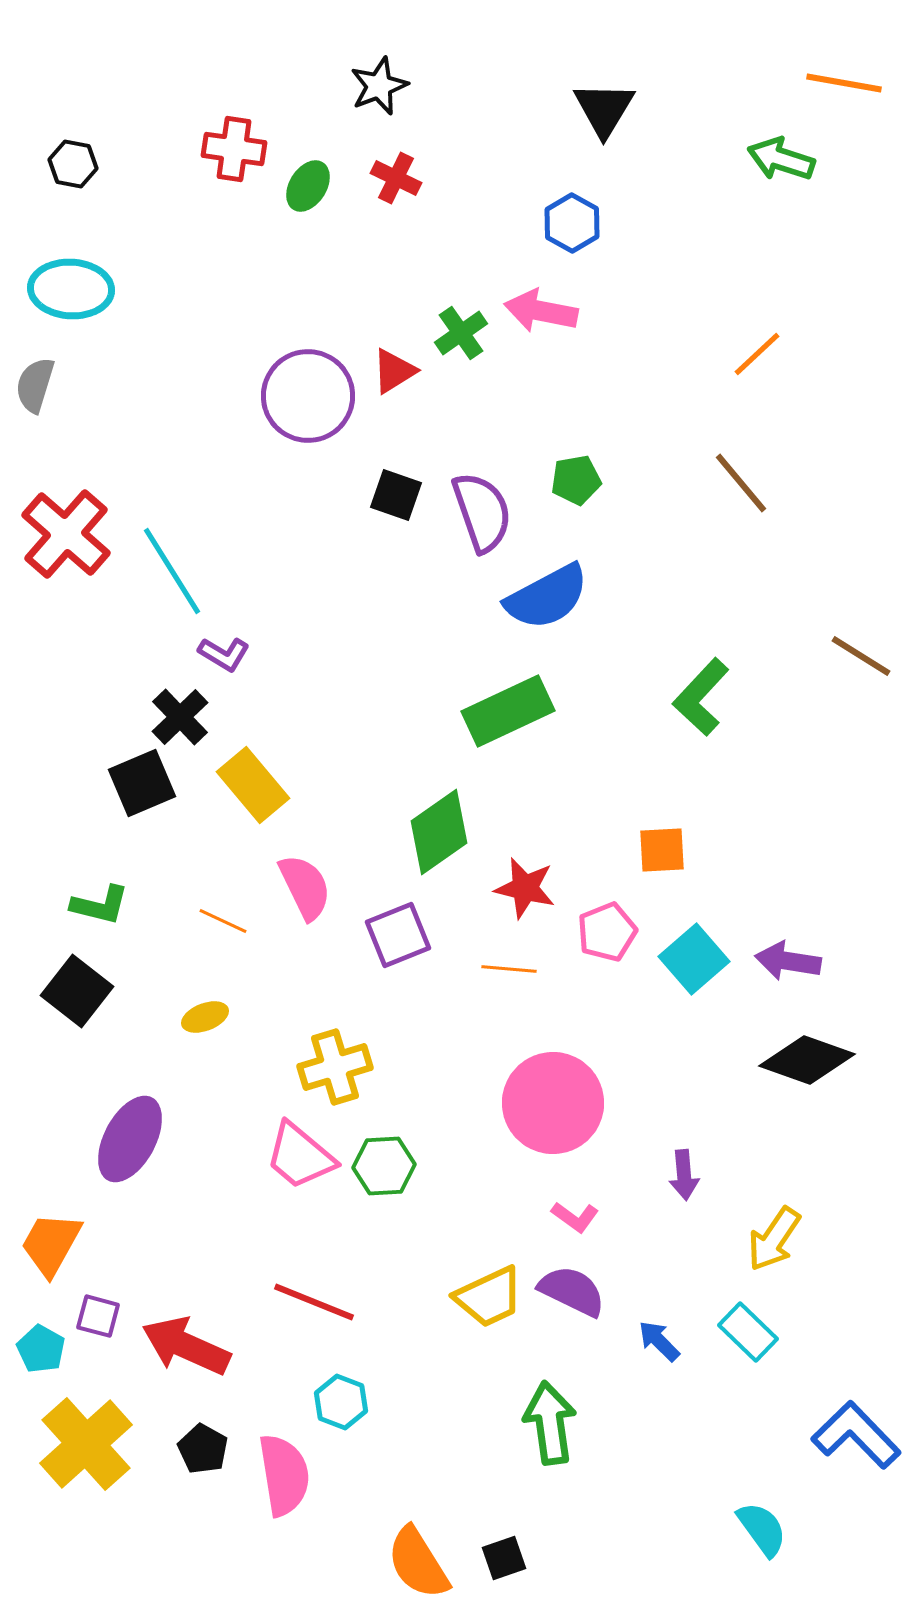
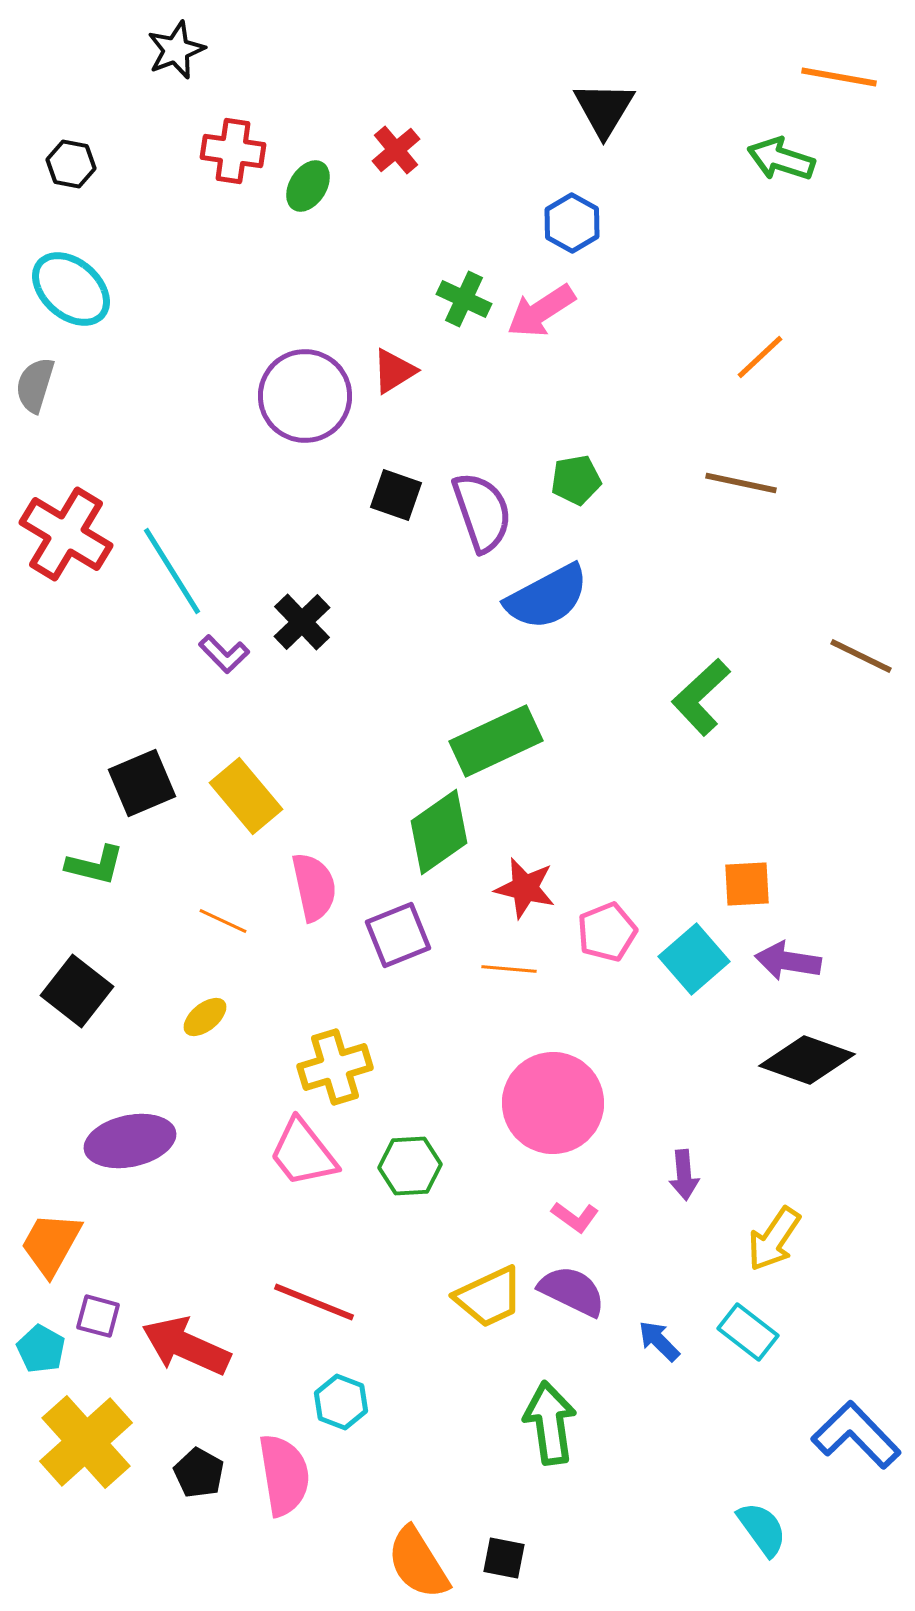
orange line at (844, 83): moved 5 px left, 6 px up
black star at (379, 86): moved 203 px left, 36 px up
red cross at (234, 149): moved 1 px left, 2 px down
black hexagon at (73, 164): moved 2 px left
red cross at (396, 178): moved 28 px up; rotated 24 degrees clockwise
cyan ellipse at (71, 289): rotated 38 degrees clockwise
pink arrow at (541, 311): rotated 44 degrees counterclockwise
green cross at (461, 333): moved 3 px right, 34 px up; rotated 30 degrees counterclockwise
orange line at (757, 354): moved 3 px right, 3 px down
purple circle at (308, 396): moved 3 px left
brown line at (741, 483): rotated 38 degrees counterclockwise
red cross at (66, 534): rotated 10 degrees counterclockwise
purple L-shape at (224, 654): rotated 15 degrees clockwise
brown line at (861, 656): rotated 6 degrees counterclockwise
green L-shape at (701, 697): rotated 4 degrees clockwise
green rectangle at (508, 711): moved 12 px left, 30 px down
black cross at (180, 717): moved 122 px right, 95 px up
yellow rectangle at (253, 785): moved 7 px left, 11 px down
orange square at (662, 850): moved 85 px right, 34 px down
pink semicircle at (305, 887): moved 9 px right; rotated 14 degrees clockwise
green L-shape at (100, 905): moved 5 px left, 40 px up
yellow ellipse at (205, 1017): rotated 18 degrees counterclockwise
purple ellipse at (130, 1139): moved 2 px down; rotated 50 degrees clockwise
pink trapezoid at (300, 1156): moved 3 px right, 3 px up; rotated 12 degrees clockwise
green hexagon at (384, 1166): moved 26 px right
cyan rectangle at (748, 1332): rotated 6 degrees counterclockwise
yellow cross at (86, 1444): moved 2 px up
black pentagon at (203, 1449): moved 4 px left, 24 px down
black square at (504, 1558): rotated 30 degrees clockwise
